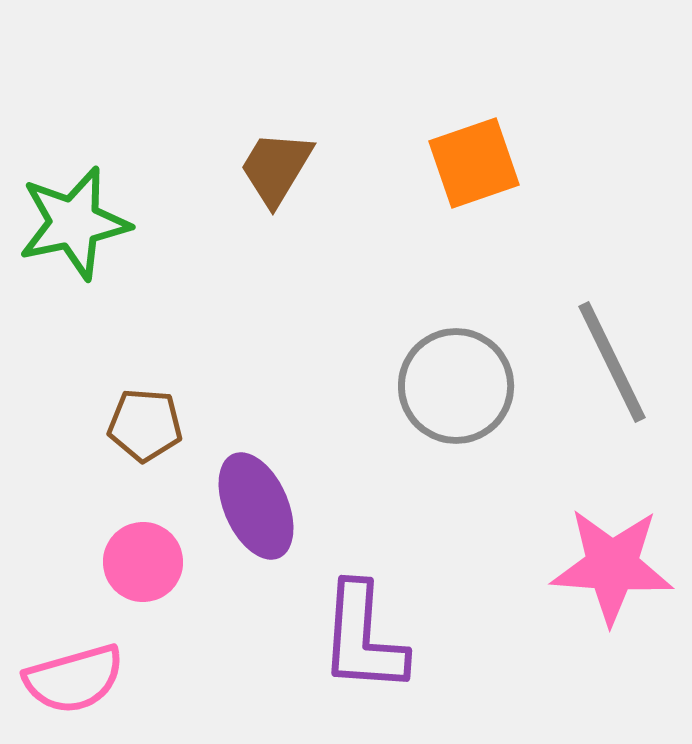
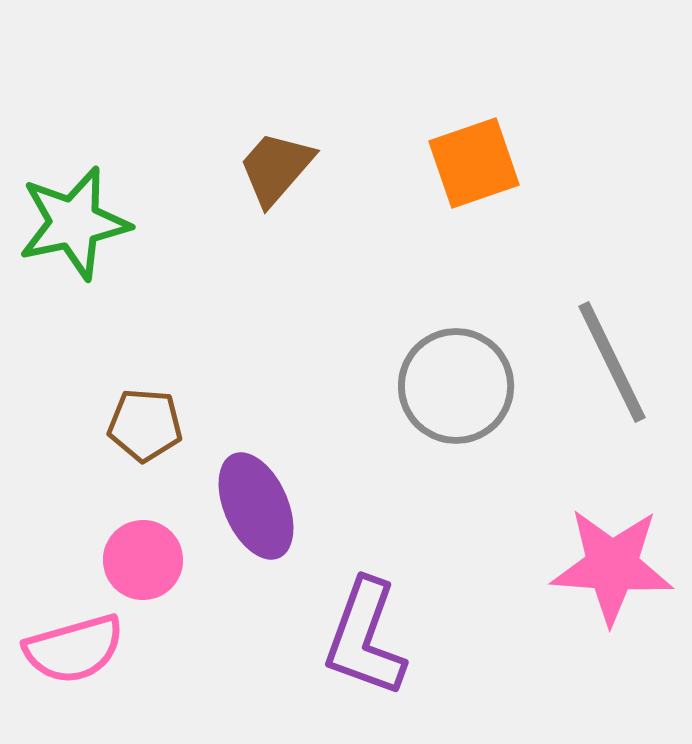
brown trapezoid: rotated 10 degrees clockwise
pink circle: moved 2 px up
purple L-shape: moved 2 px right; rotated 16 degrees clockwise
pink semicircle: moved 30 px up
